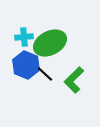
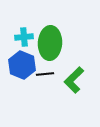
green ellipse: rotated 60 degrees counterclockwise
blue hexagon: moved 4 px left
black line: rotated 48 degrees counterclockwise
